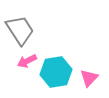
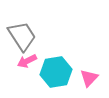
gray trapezoid: moved 2 px right, 6 px down
